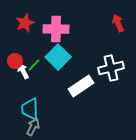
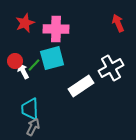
cyan square: moved 6 px left, 1 px down; rotated 30 degrees clockwise
white cross: rotated 15 degrees counterclockwise
